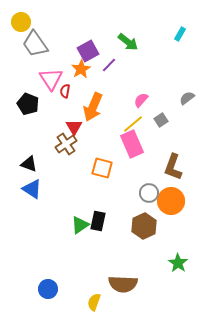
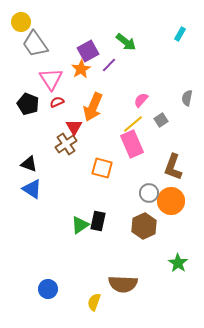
green arrow: moved 2 px left
red semicircle: moved 8 px left, 11 px down; rotated 56 degrees clockwise
gray semicircle: rotated 42 degrees counterclockwise
